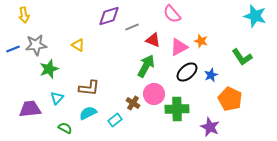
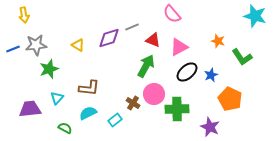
purple diamond: moved 22 px down
orange star: moved 17 px right
